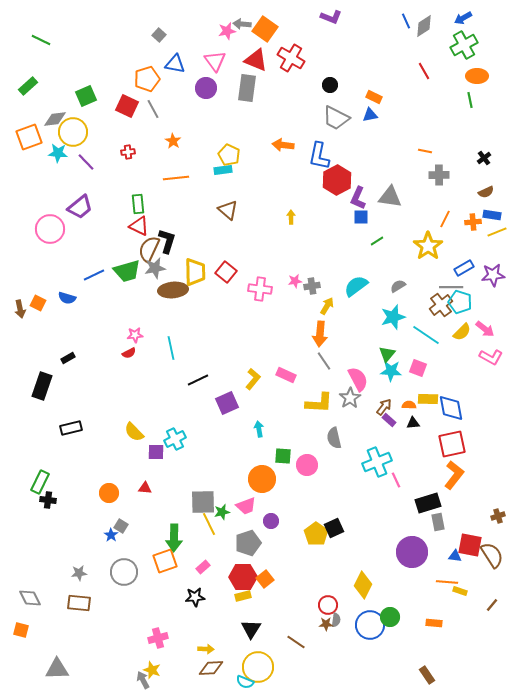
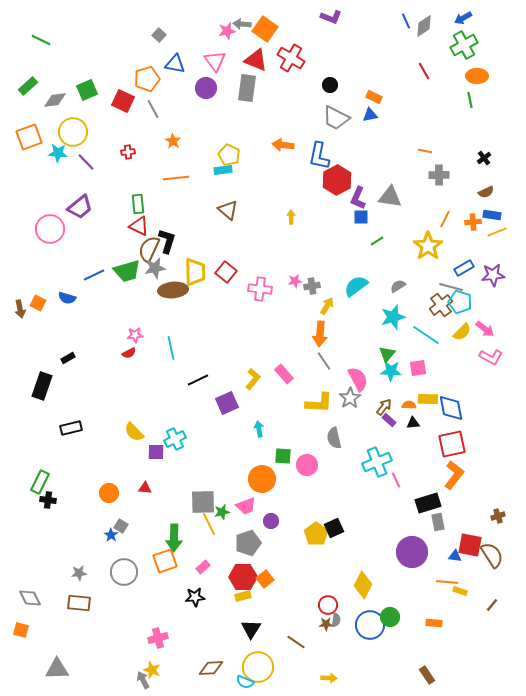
green square at (86, 96): moved 1 px right, 6 px up
red square at (127, 106): moved 4 px left, 5 px up
gray diamond at (55, 119): moved 19 px up
gray line at (451, 287): rotated 15 degrees clockwise
pink square at (418, 368): rotated 30 degrees counterclockwise
pink rectangle at (286, 375): moved 2 px left, 1 px up; rotated 24 degrees clockwise
yellow arrow at (206, 649): moved 123 px right, 29 px down
